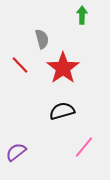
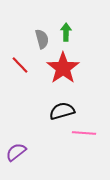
green arrow: moved 16 px left, 17 px down
pink line: moved 14 px up; rotated 55 degrees clockwise
